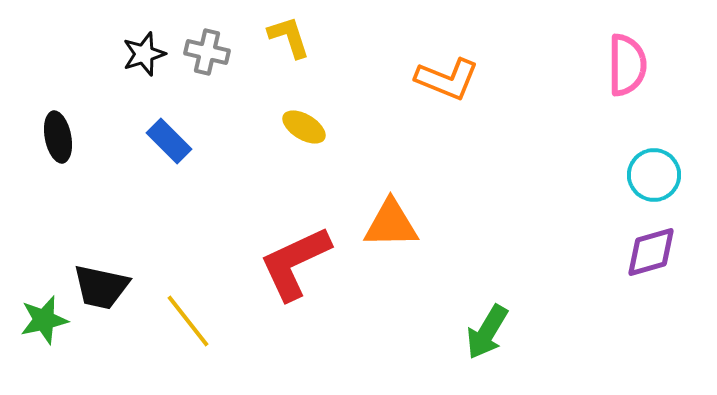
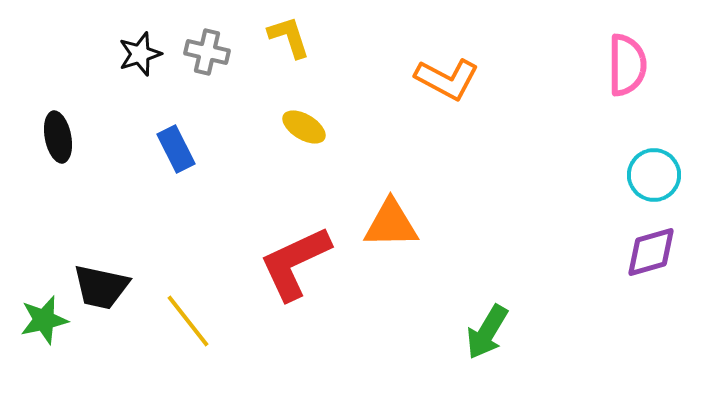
black star: moved 4 px left
orange L-shape: rotated 6 degrees clockwise
blue rectangle: moved 7 px right, 8 px down; rotated 18 degrees clockwise
